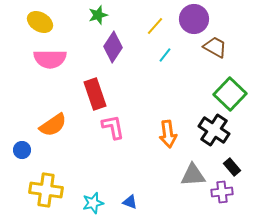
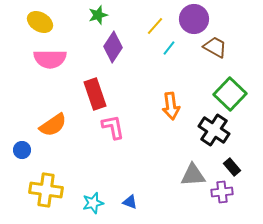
cyan line: moved 4 px right, 7 px up
orange arrow: moved 3 px right, 28 px up
